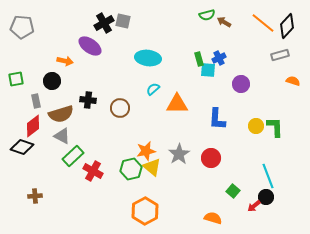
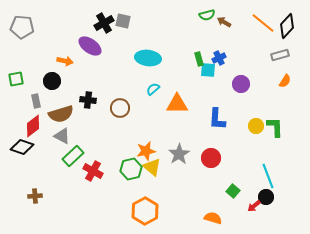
orange semicircle at (293, 81): moved 8 px left; rotated 104 degrees clockwise
